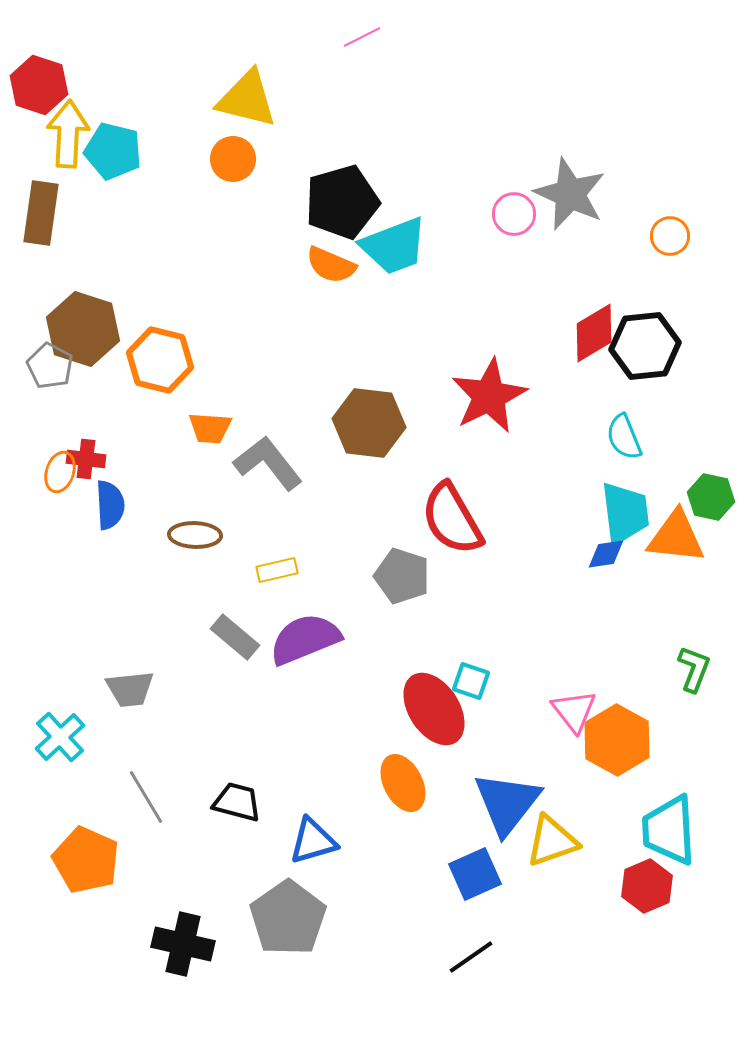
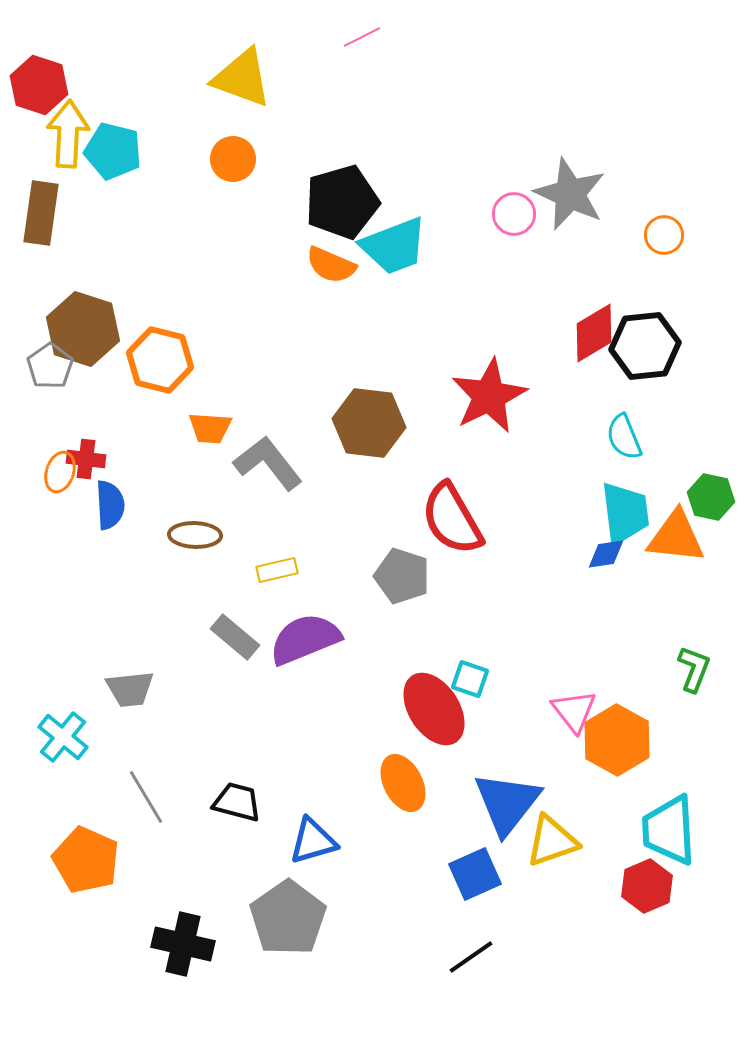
yellow triangle at (247, 99): moved 5 px left, 21 px up; rotated 6 degrees clockwise
orange circle at (670, 236): moved 6 px left, 1 px up
gray pentagon at (50, 366): rotated 9 degrees clockwise
cyan square at (471, 681): moved 1 px left, 2 px up
cyan cross at (60, 737): moved 3 px right; rotated 9 degrees counterclockwise
